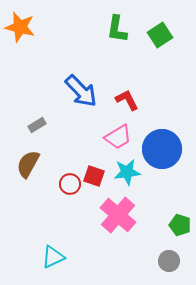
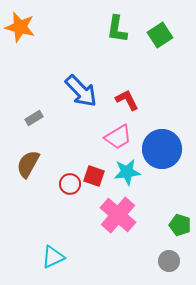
gray rectangle: moved 3 px left, 7 px up
